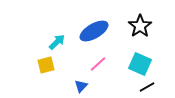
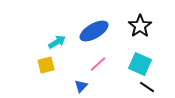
cyan arrow: rotated 12 degrees clockwise
black line: rotated 63 degrees clockwise
